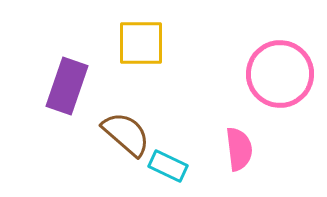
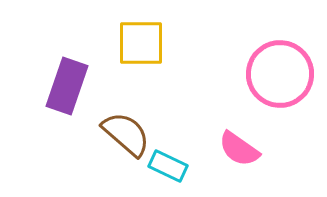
pink semicircle: rotated 132 degrees clockwise
